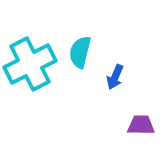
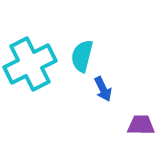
cyan semicircle: moved 2 px right, 4 px down
blue arrow: moved 12 px left, 12 px down; rotated 50 degrees counterclockwise
